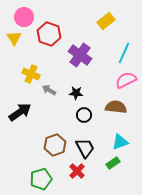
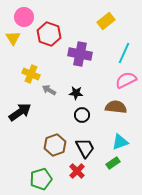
yellow triangle: moved 1 px left
purple cross: moved 1 px up; rotated 25 degrees counterclockwise
black circle: moved 2 px left
